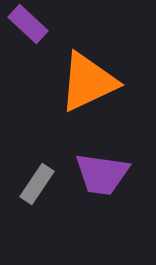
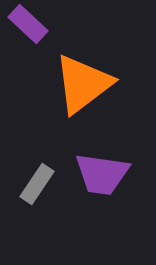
orange triangle: moved 5 px left, 2 px down; rotated 12 degrees counterclockwise
